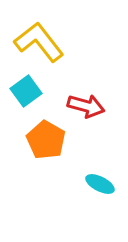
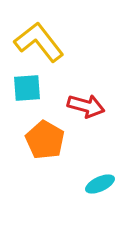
cyan square: moved 1 px right, 3 px up; rotated 32 degrees clockwise
orange pentagon: moved 1 px left
cyan ellipse: rotated 52 degrees counterclockwise
